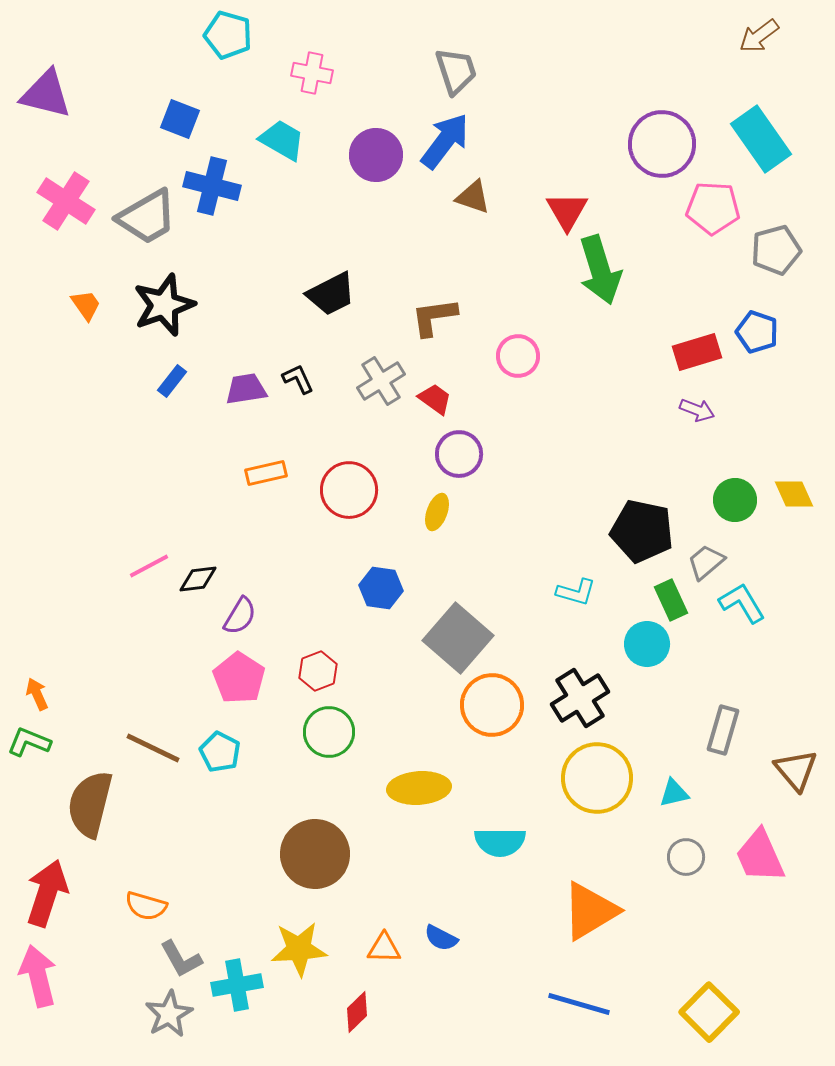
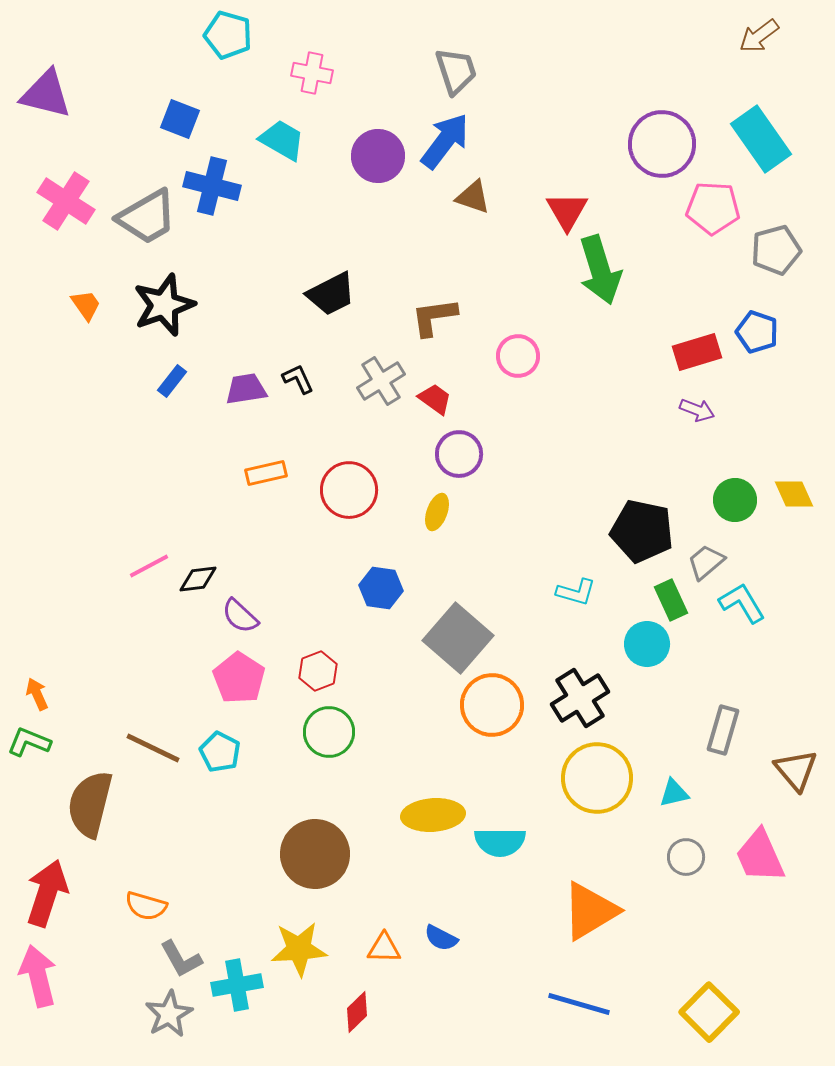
purple circle at (376, 155): moved 2 px right, 1 px down
purple semicircle at (240, 616): rotated 102 degrees clockwise
yellow ellipse at (419, 788): moved 14 px right, 27 px down
